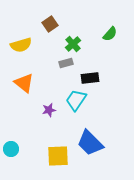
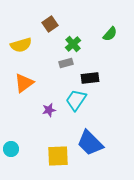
orange triangle: rotated 45 degrees clockwise
